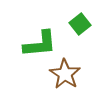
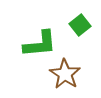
green square: moved 1 px down
